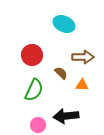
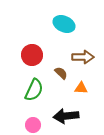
orange triangle: moved 1 px left, 3 px down
pink circle: moved 5 px left
